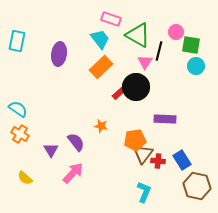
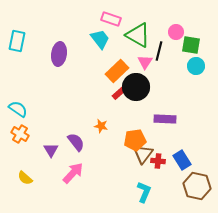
orange rectangle: moved 16 px right, 4 px down
